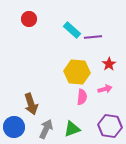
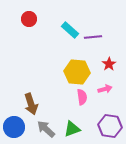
cyan rectangle: moved 2 px left
pink semicircle: rotated 14 degrees counterclockwise
gray arrow: rotated 72 degrees counterclockwise
